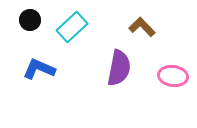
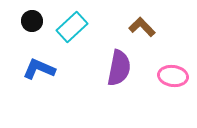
black circle: moved 2 px right, 1 px down
